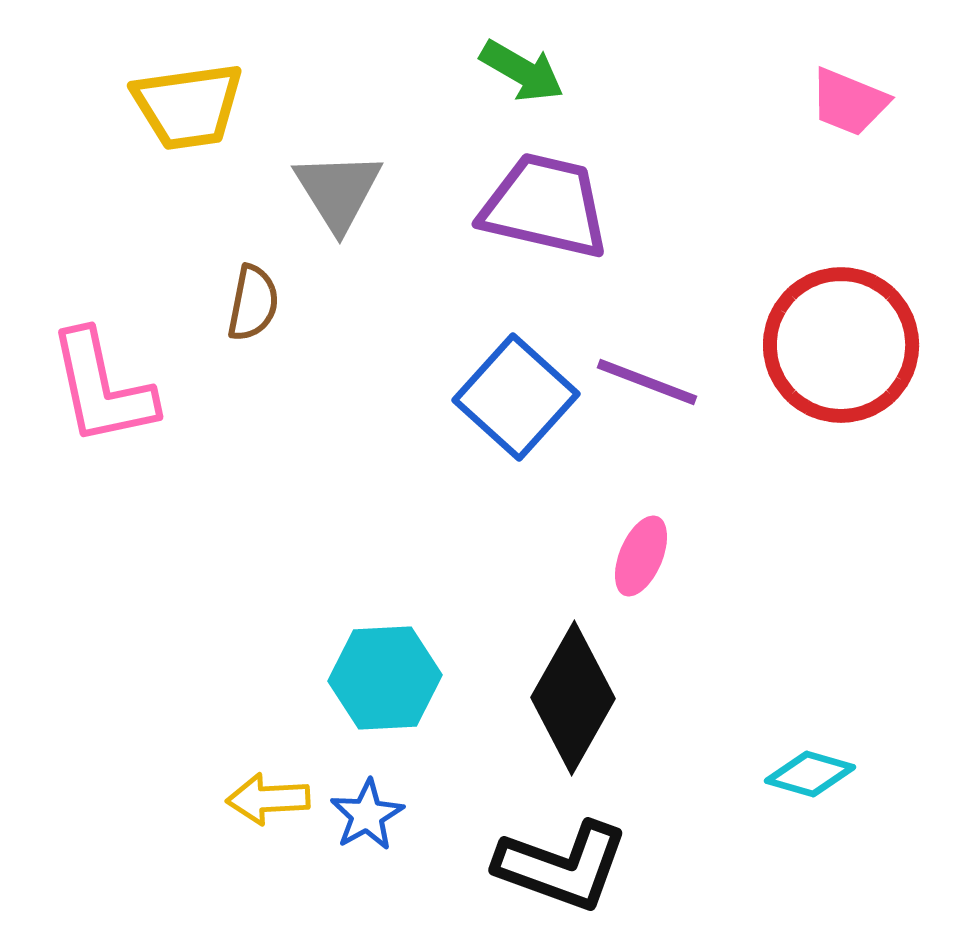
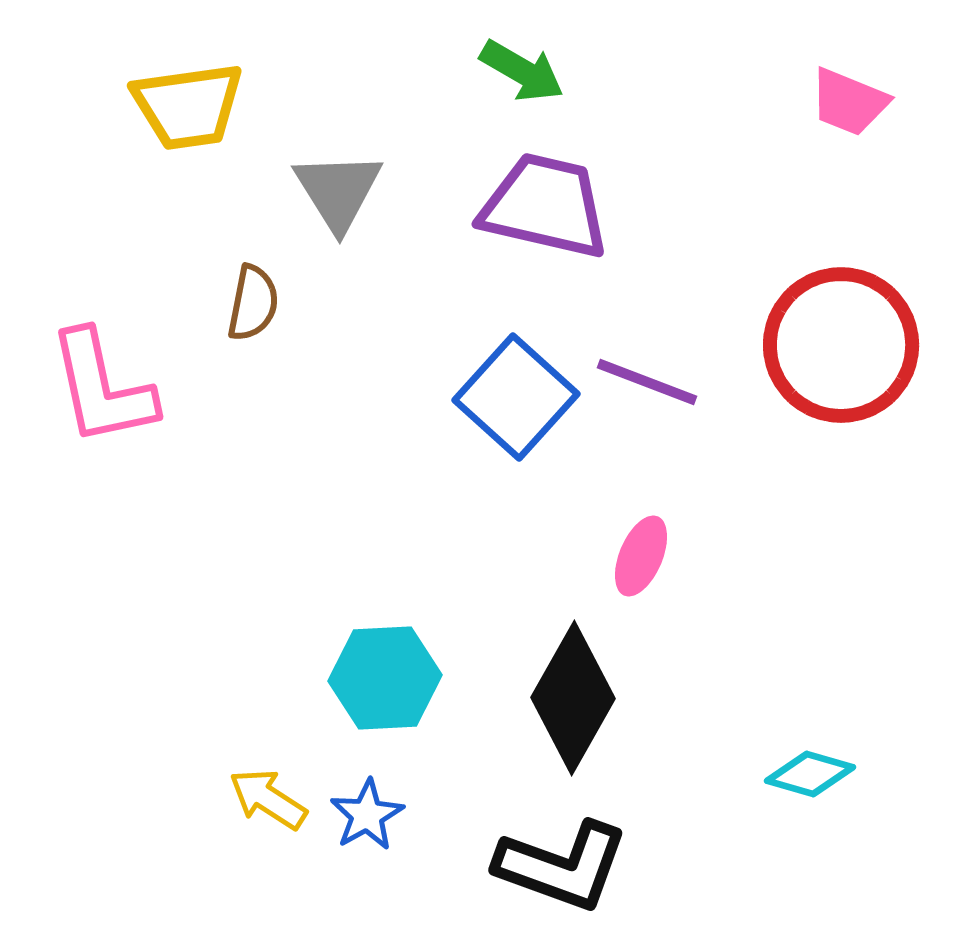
yellow arrow: rotated 36 degrees clockwise
